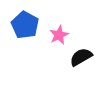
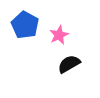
black semicircle: moved 12 px left, 7 px down
